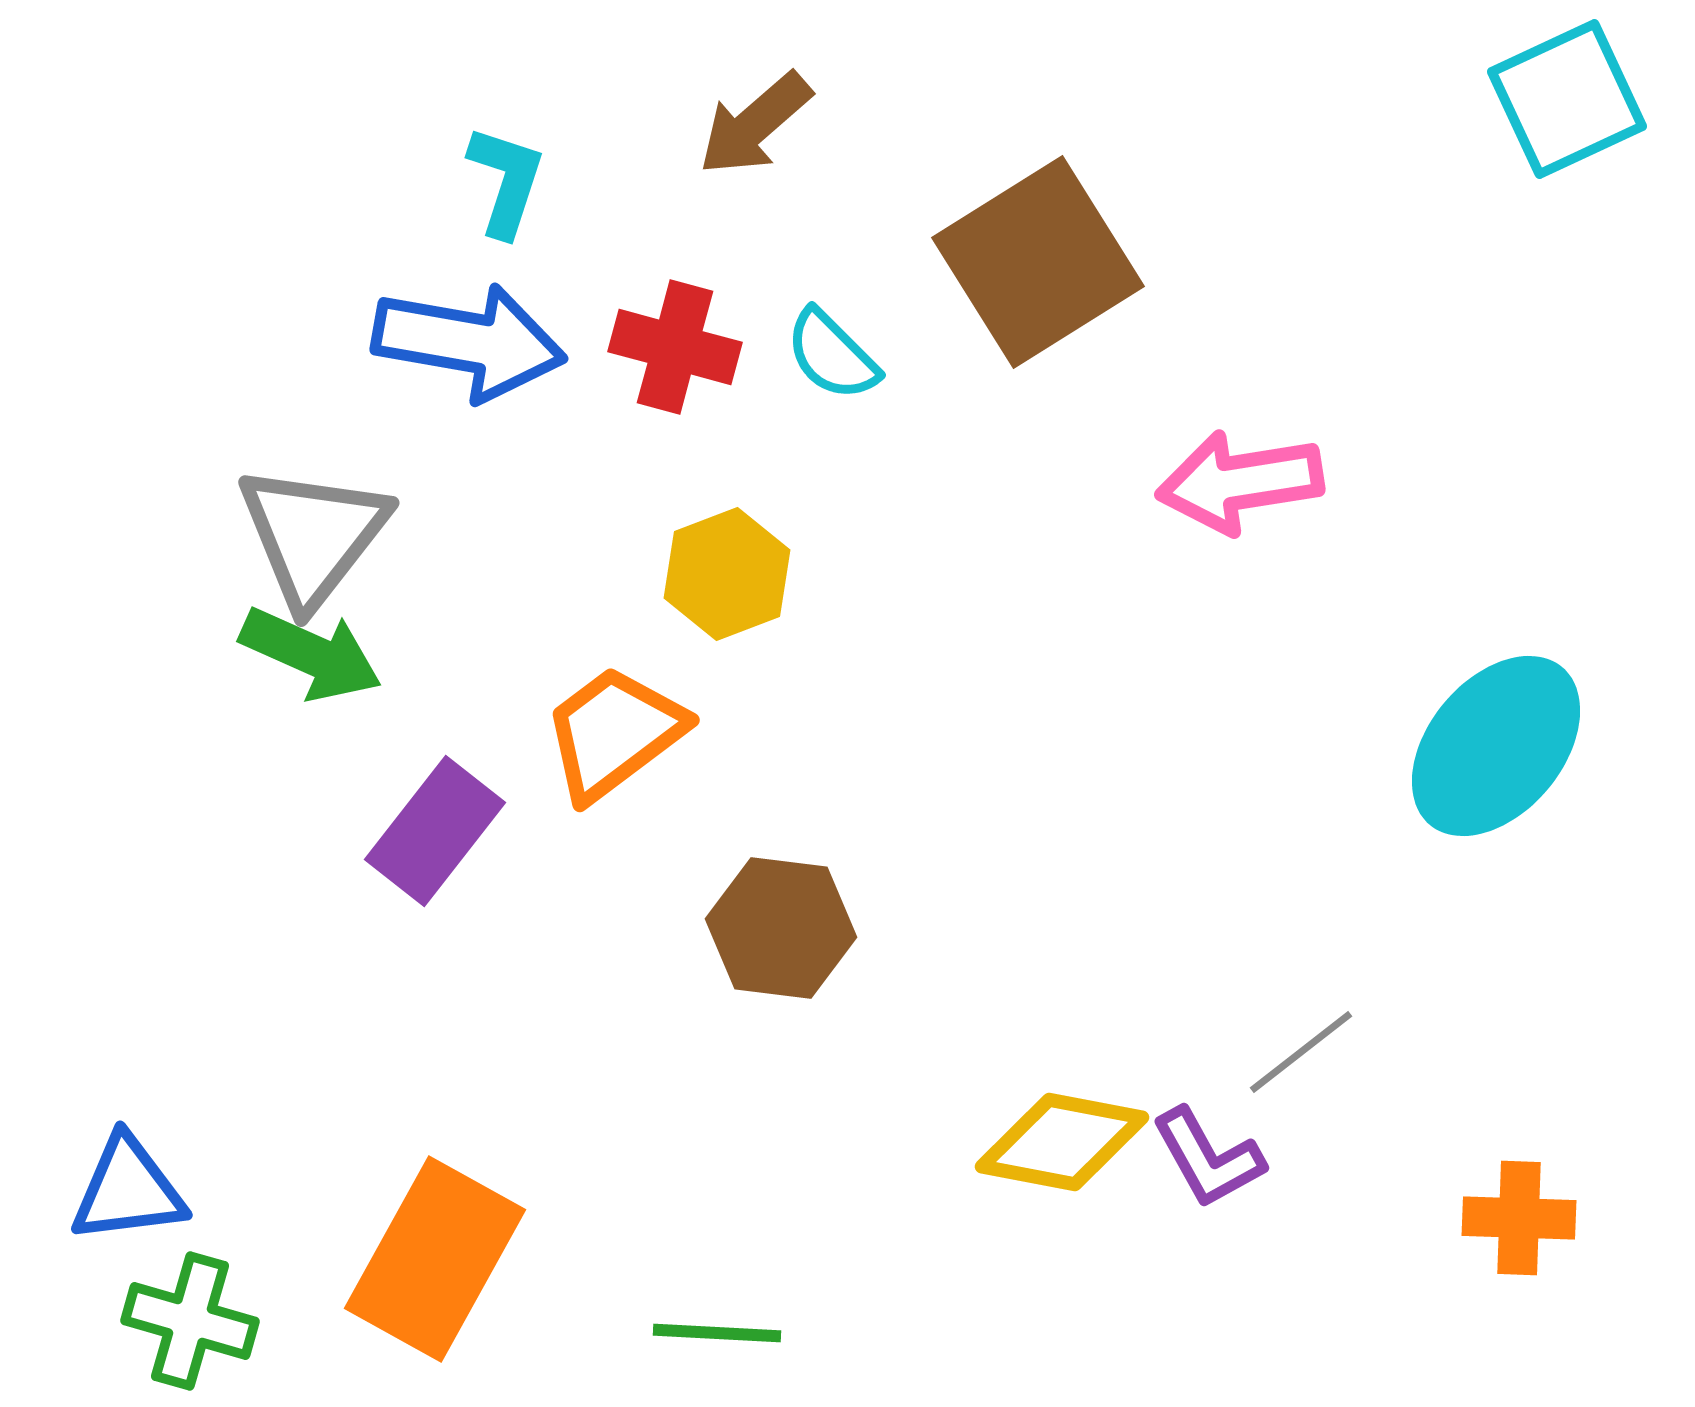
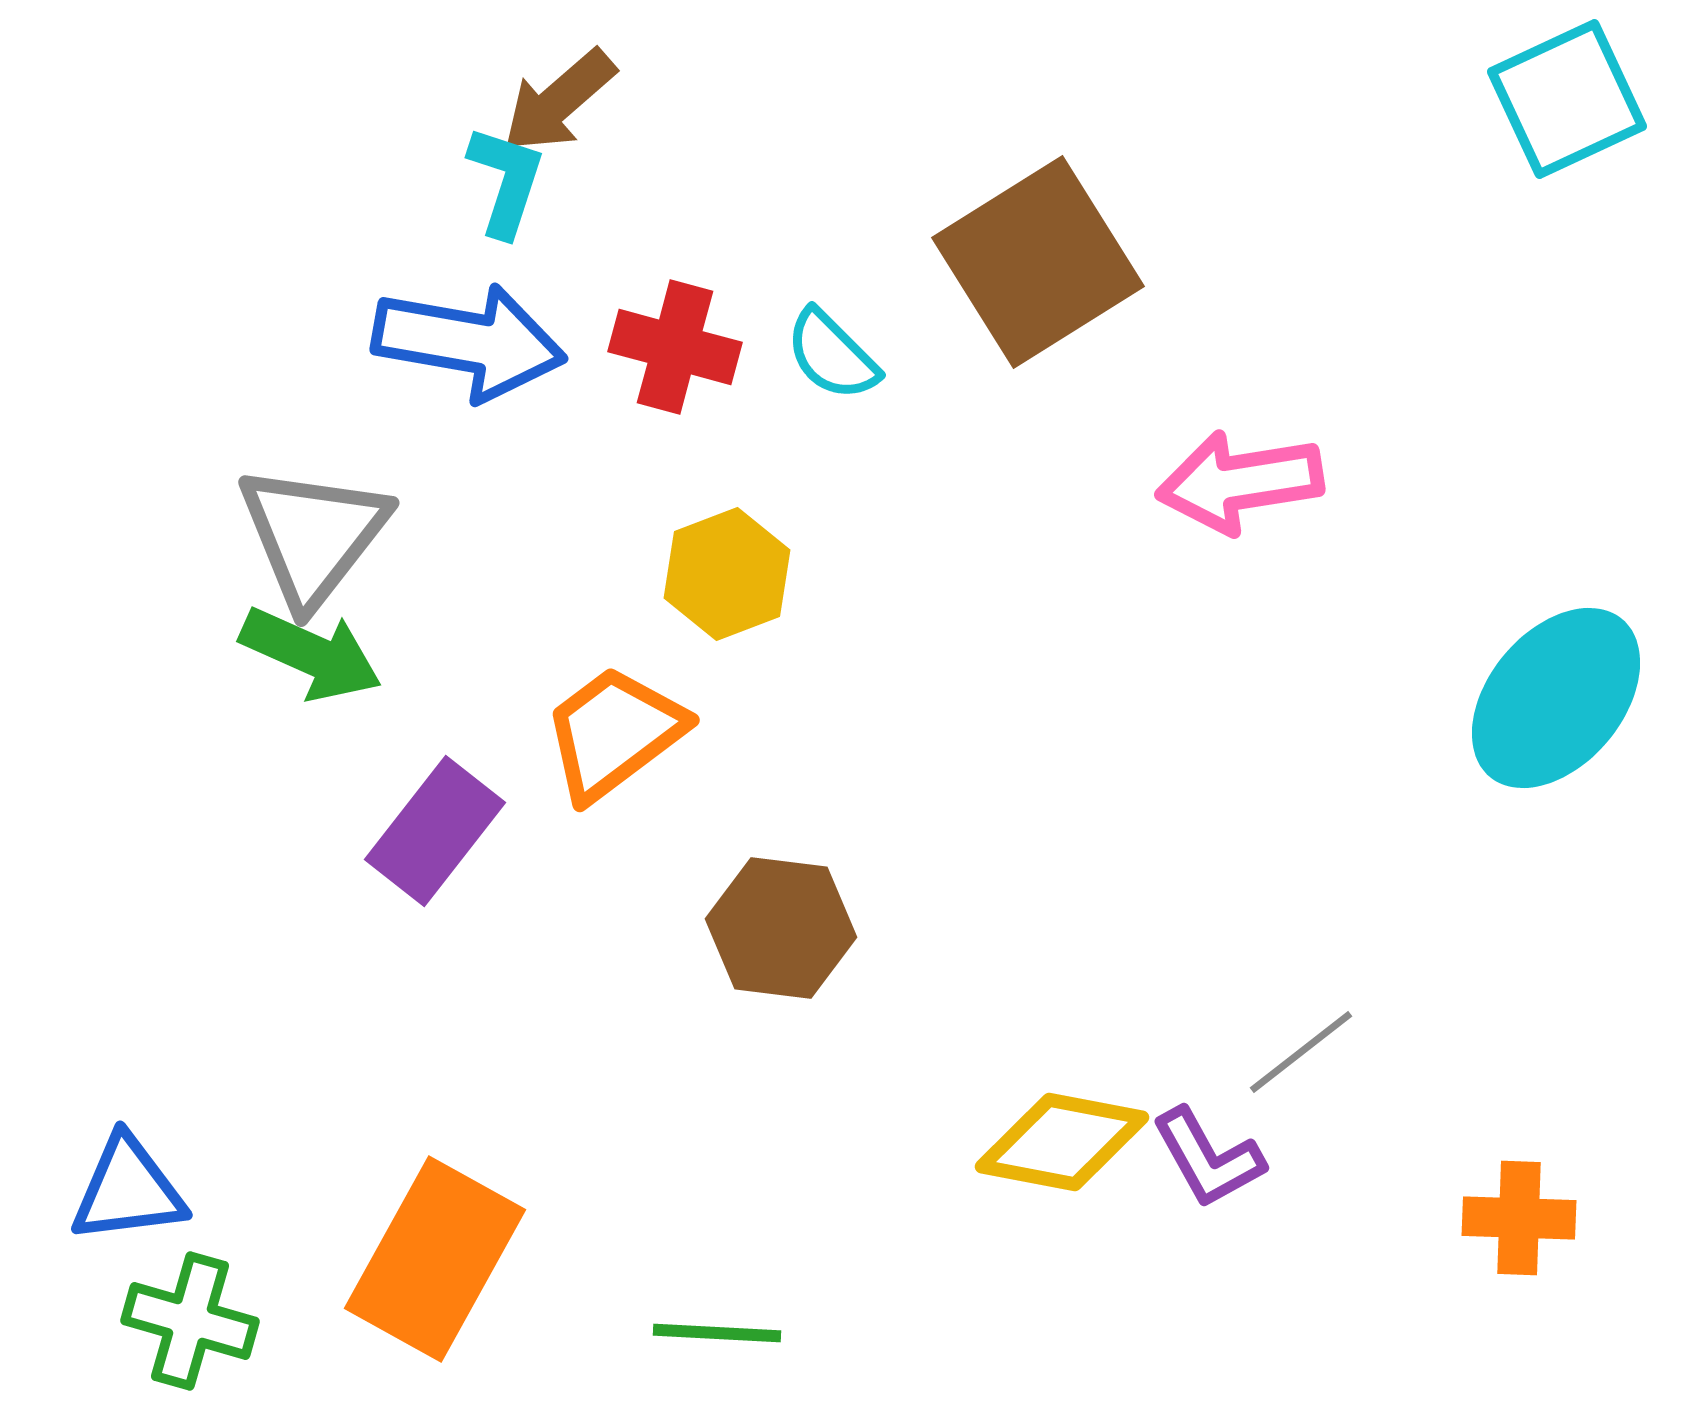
brown arrow: moved 196 px left, 23 px up
cyan ellipse: moved 60 px right, 48 px up
